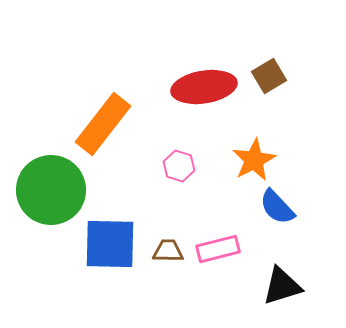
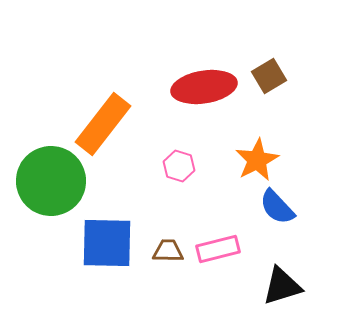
orange star: moved 3 px right
green circle: moved 9 px up
blue square: moved 3 px left, 1 px up
